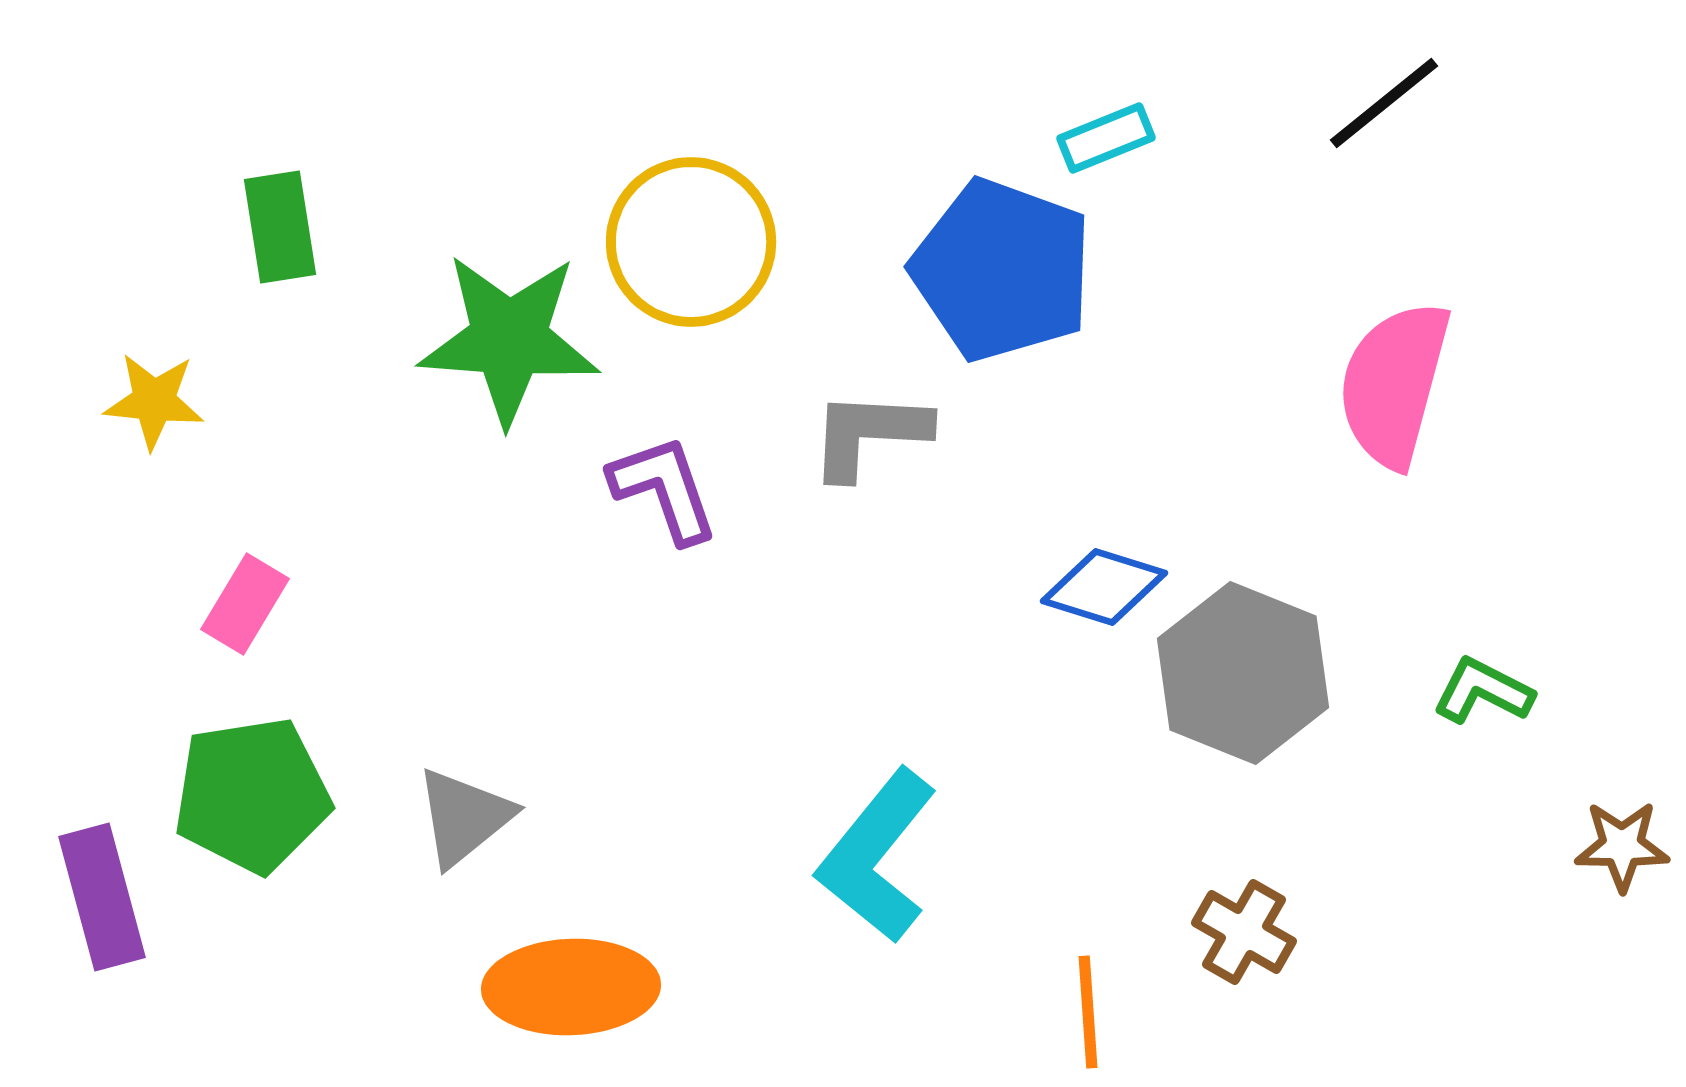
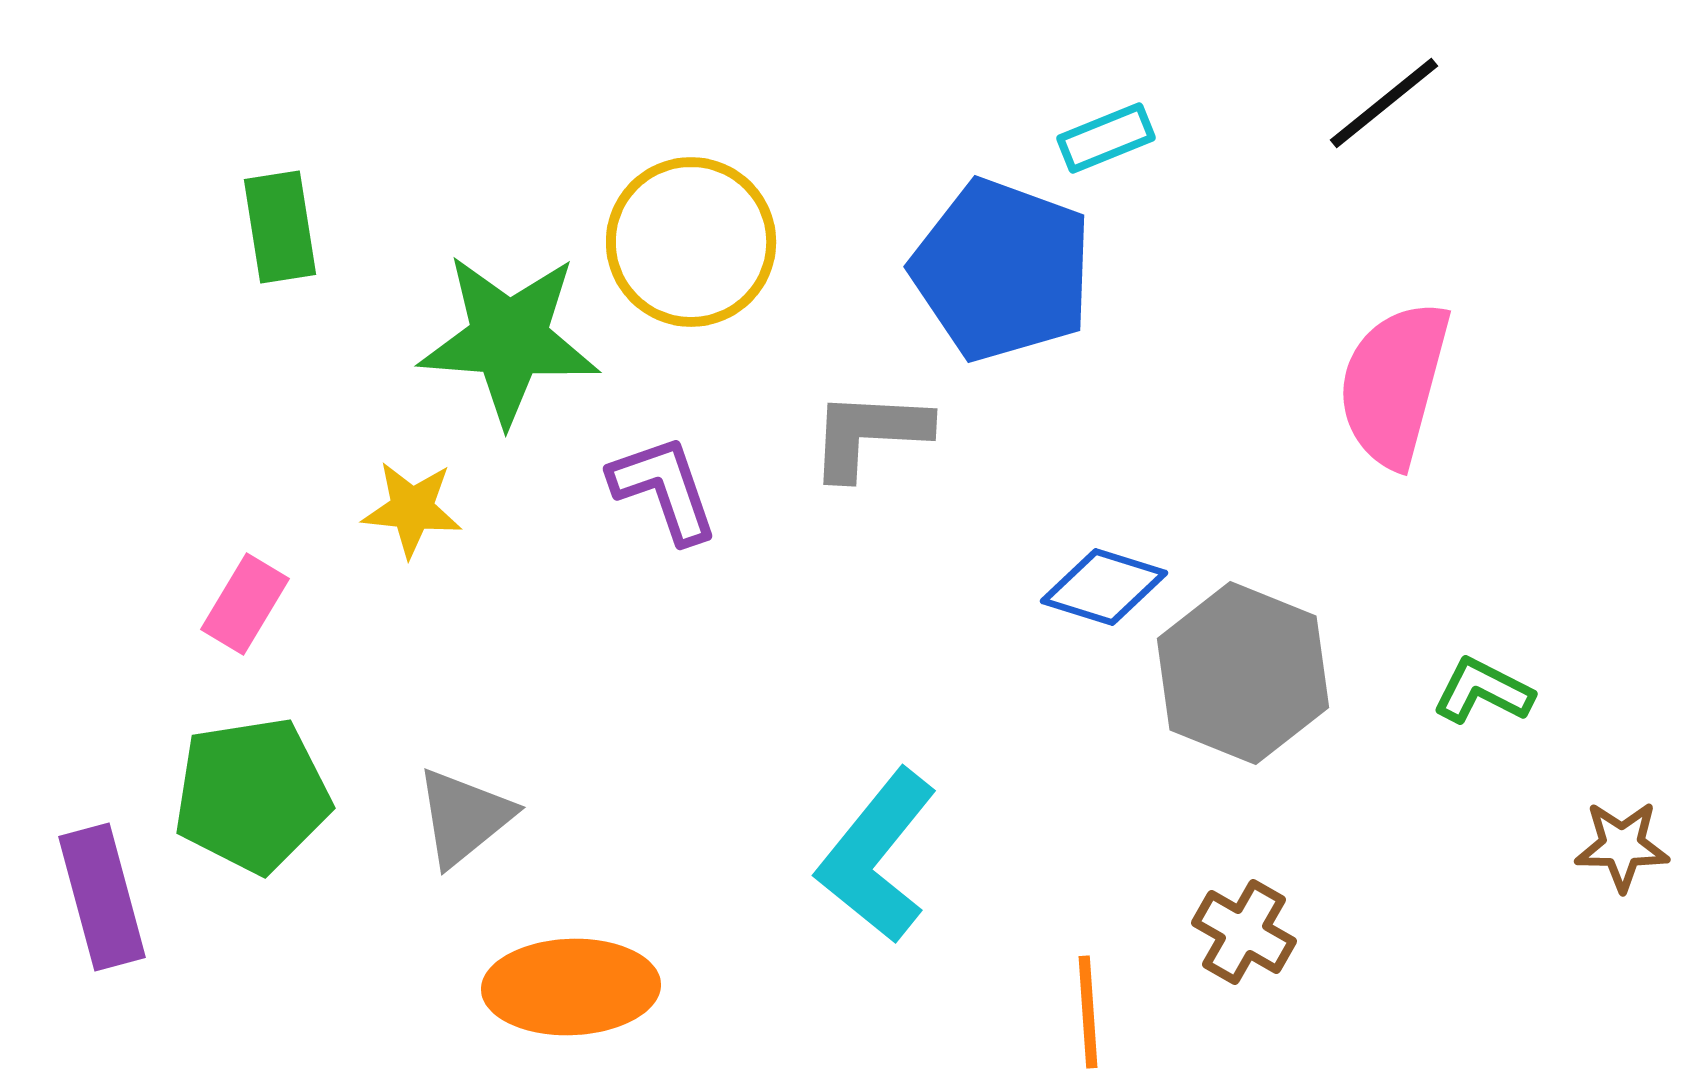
yellow star: moved 258 px right, 108 px down
